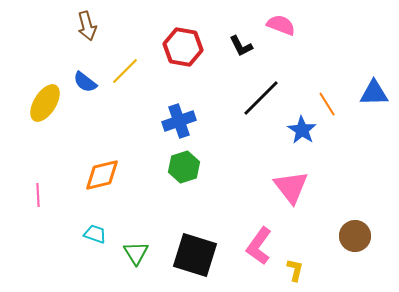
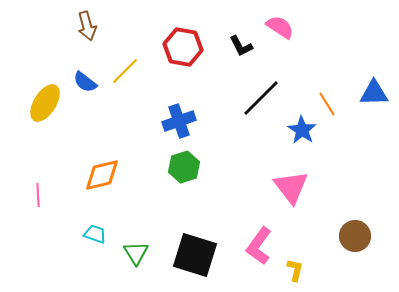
pink semicircle: moved 1 px left, 2 px down; rotated 12 degrees clockwise
